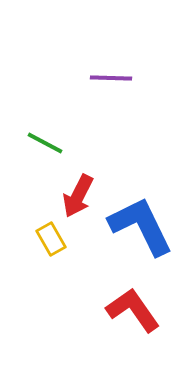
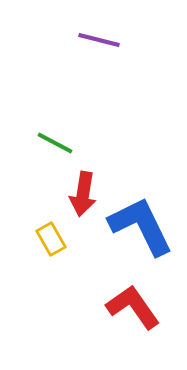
purple line: moved 12 px left, 38 px up; rotated 12 degrees clockwise
green line: moved 10 px right
red arrow: moved 5 px right, 2 px up; rotated 18 degrees counterclockwise
red L-shape: moved 3 px up
